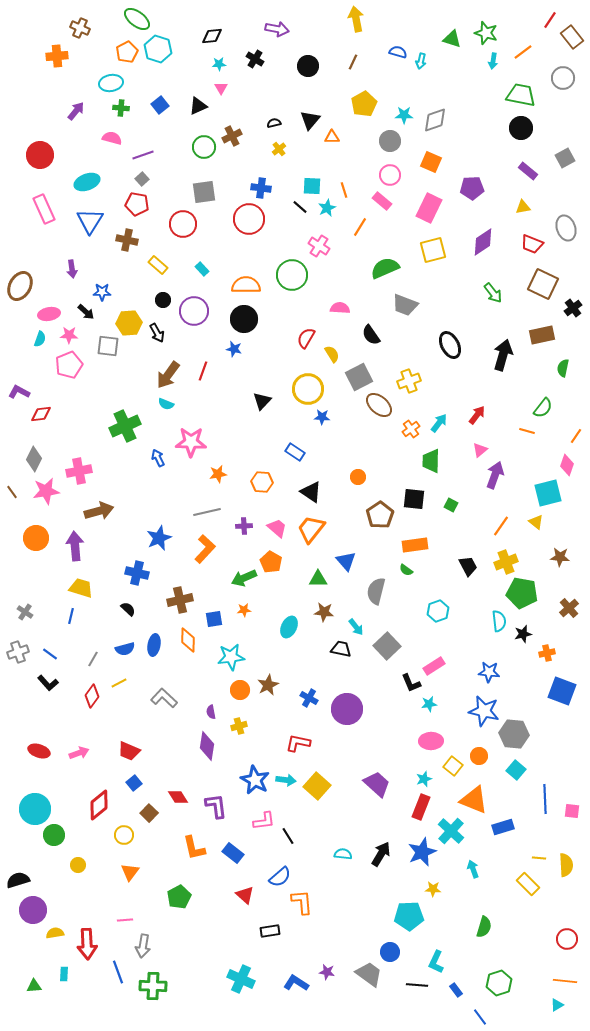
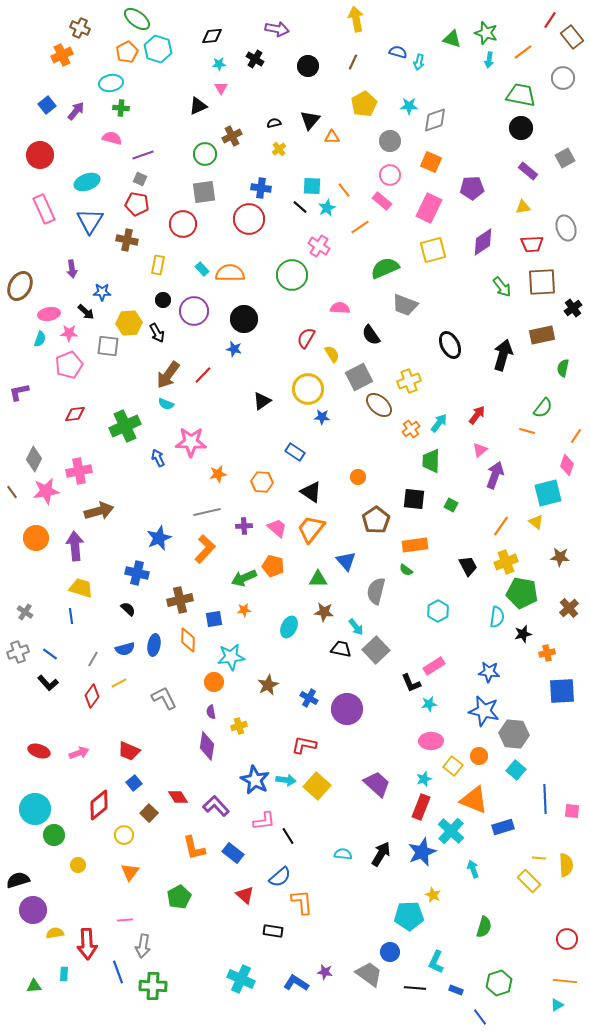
orange cross at (57, 56): moved 5 px right, 1 px up; rotated 20 degrees counterclockwise
cyan arrow at (421, 61): moved 2 px left, 1 px down
cyan arrow at (493, 61): moved 4 px left, 1 px up
blue square at (160, 105): moved 113 px left
cyan star at (404, 115): moved 5 px right, 9 px up
green circle at (204, 147): moved 1 px right, 7 px down
gray square at (142, 179): moved 2 px left; rotated 24 degrees counterclockwise
orange line at (344, 190): rotated 21 degrees counterclockwise
orange line at (360, 227): rotated 24 degrees clockwise
red trapezoid at (532, 244): rotated 25 degrees counterclockwise
yellow rectangle at (158, 265): rotated 60 degrees clockwise
brown square at (543, 284): moved 1 px left, 2 px up; rotated 28 degrees counterclockwise
orange semicircle at (246, 285): moved 16 px left, 12 px up
green arrow at (493, 293): moved 9 px right, 6 px up
pink star at (69, 335): moved 2 px up
red line at (203, 371): moved 4 px down; rotated 24 degrees clockwise
purple L-shape at (19, 392): rotated 40 degrees counterclockwise
black triangle at (262, 401): rotated 12 degrees clockwise
red diamond at (41, 414): moved 34 px right
brown pentagon at (380, 515): moved 4 px left, 5 px down
orange pentagon at (271, 562): moved 2 px right, 4 px down; rotated 15 degrees counterclockwise
cyan hexagon at (438, 611): rotated 10 degrees counterclockwise
blue line at (71, 616): rotated 21 degrees counterclockwise
cyan semicircle at (499, 621): moved 2 px left, 4 px up; rotated 15 degrees clockwise
gray square at (387, 646): moved 11 px left, 4 px down
orange circle at (240, 690): moved 26 px left, 8 px up
blue square at (562, 691): rotated 24 degrees counterclockwise
gray L-shape at (164, 698): rotated 20 degrees clockwise
red L-shape at (298, 743): moved 6 px right, 2 px down
purple L-shape at (216, 806): rotated 36 degrees counterclockwise
yellow rectangle at (528, 884): moved 1 px right, 3 px up
yellow star at (433, 889): moved 6 px down; rotated 21 degrees clockwise
black rectangle at (270, 931): moved 3 px right; rotated 18 degrees clockwise
purple star at (327, 972): moved 2 px left
black line at (417, 985): moved 2 px left, 3 px down
blue rectangle at (456, 990): rotated 32 degrees counterclockwise
